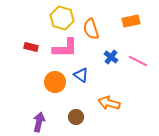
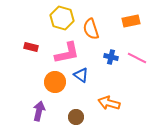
pink L-shape: moved 2 px right, 5 px down; rotated 12 degrees counterclockwise
blue cross: rotated 24 degrees counterclockwise
pink line: moved 1 px left, 3 px up
purple arrow: moved 11 px up
